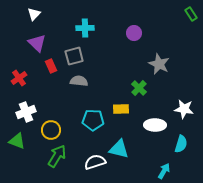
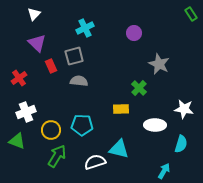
cyan cross: rotated 24 degrees counterclockwise
cyan pentagon: moved 11 px left, 5 px down
